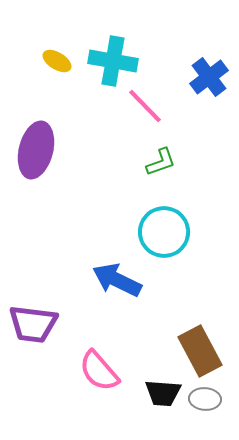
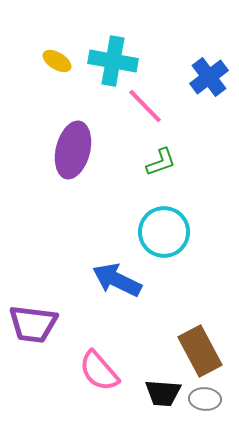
purple ellipse: moved 37 px right
